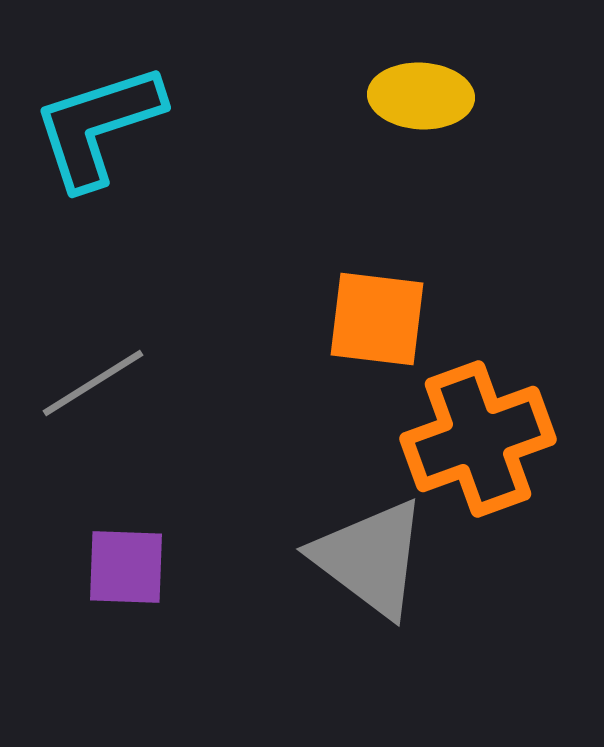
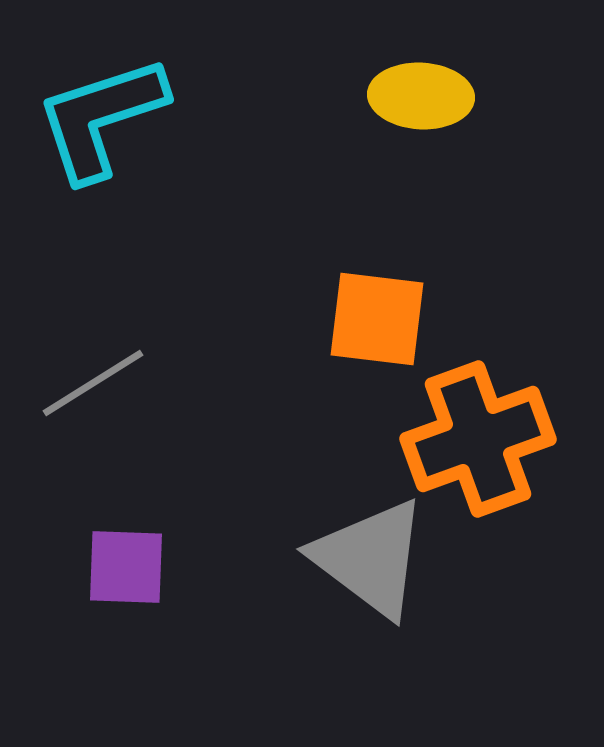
cyan L-shape: moved 3 px right, 8 px up
